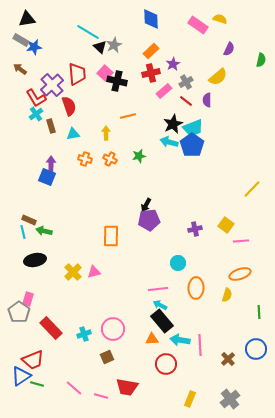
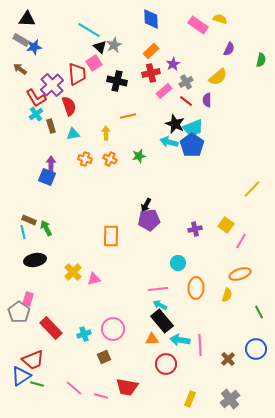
black triangle at (27, 19): rotated 12 degrees clockwise
cyan line at (88, 32): moved 1 px right, 2 px up
pink square at (105, 73): moved 11 px left, 10 px up; rotated 14 degrees clockwise
black star at (173, 124): moved 2 px right; rotated 24 degrees counterclockwise
green arrow at (44, 231): moved 2 px right, 3 px up; rotated 49 degrees clockwise
pink line at (241, 241): rotated 56 degrees counterclockwise
pink triangle at (94, 272): moved 7 px down
green line at (259, 312): rotated 24 degrees counterclockwise
brown square at (107, 357): moved 3 px left
